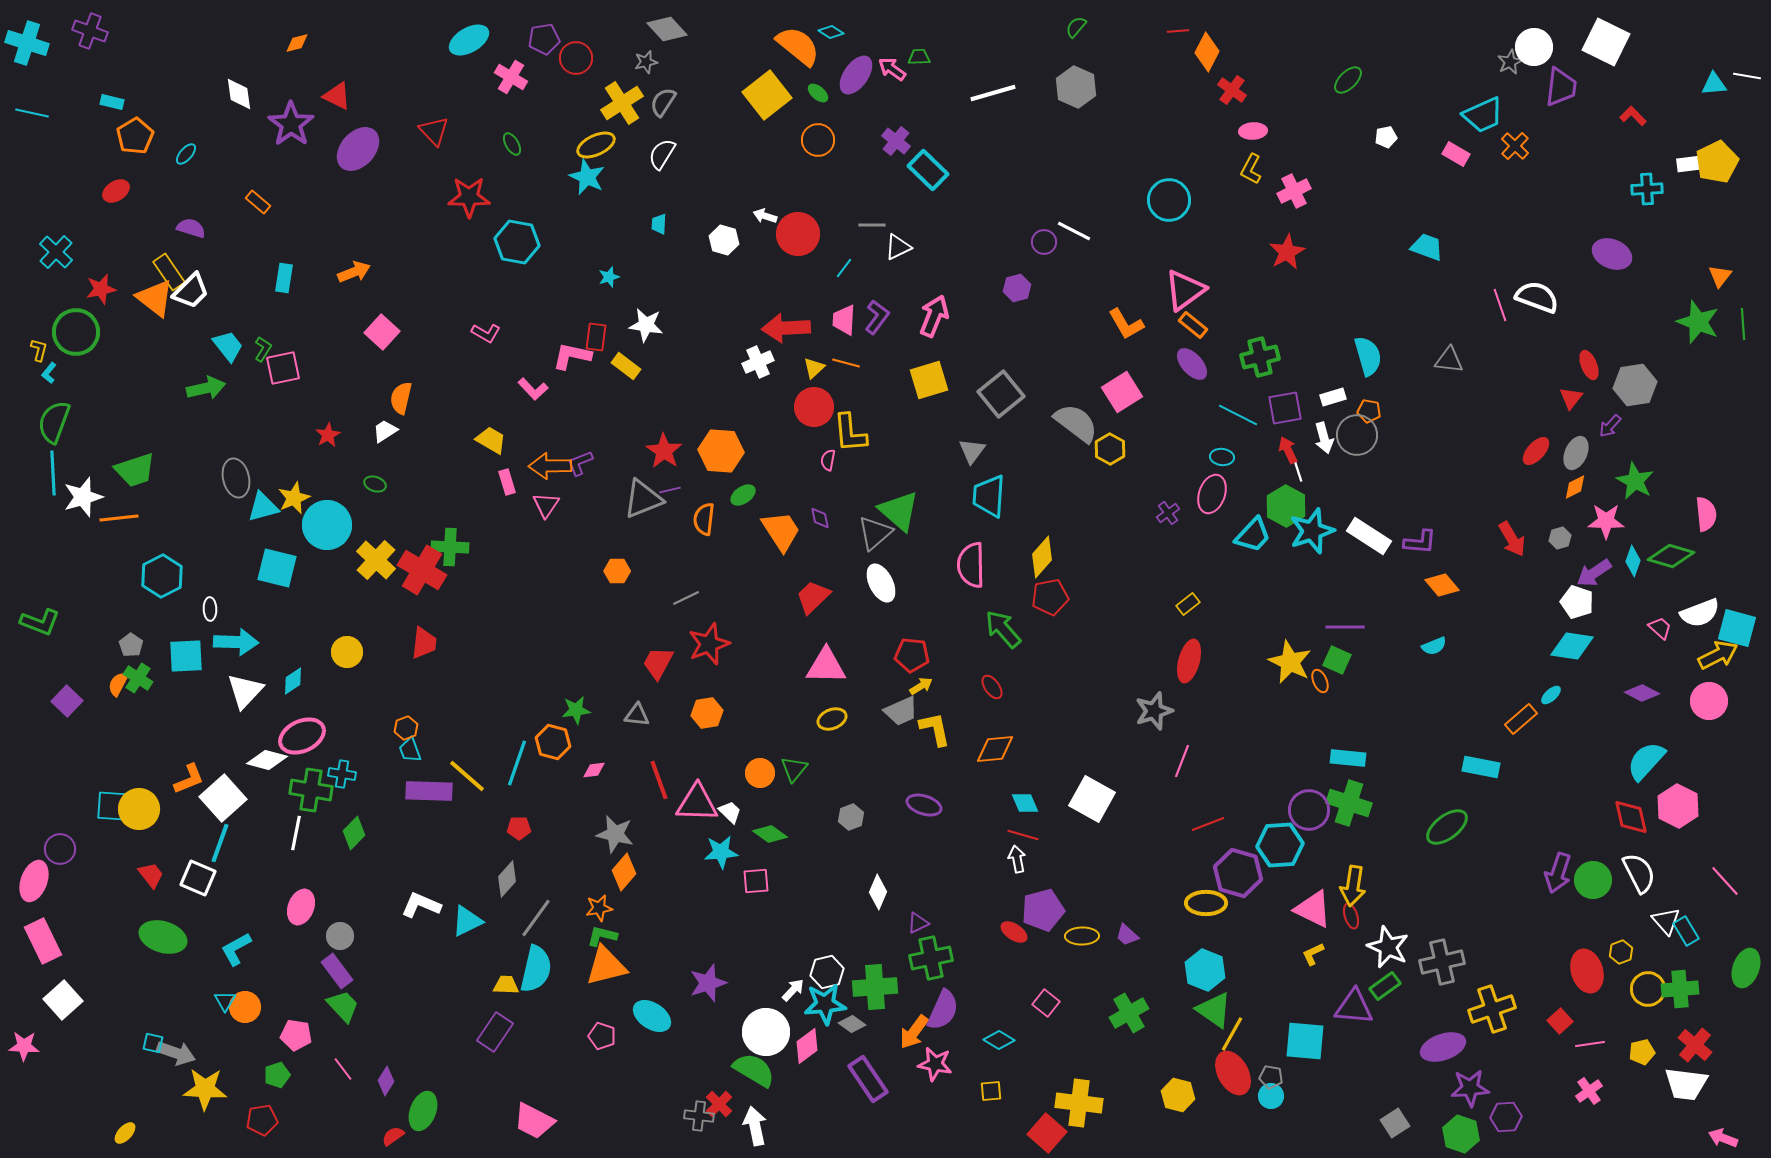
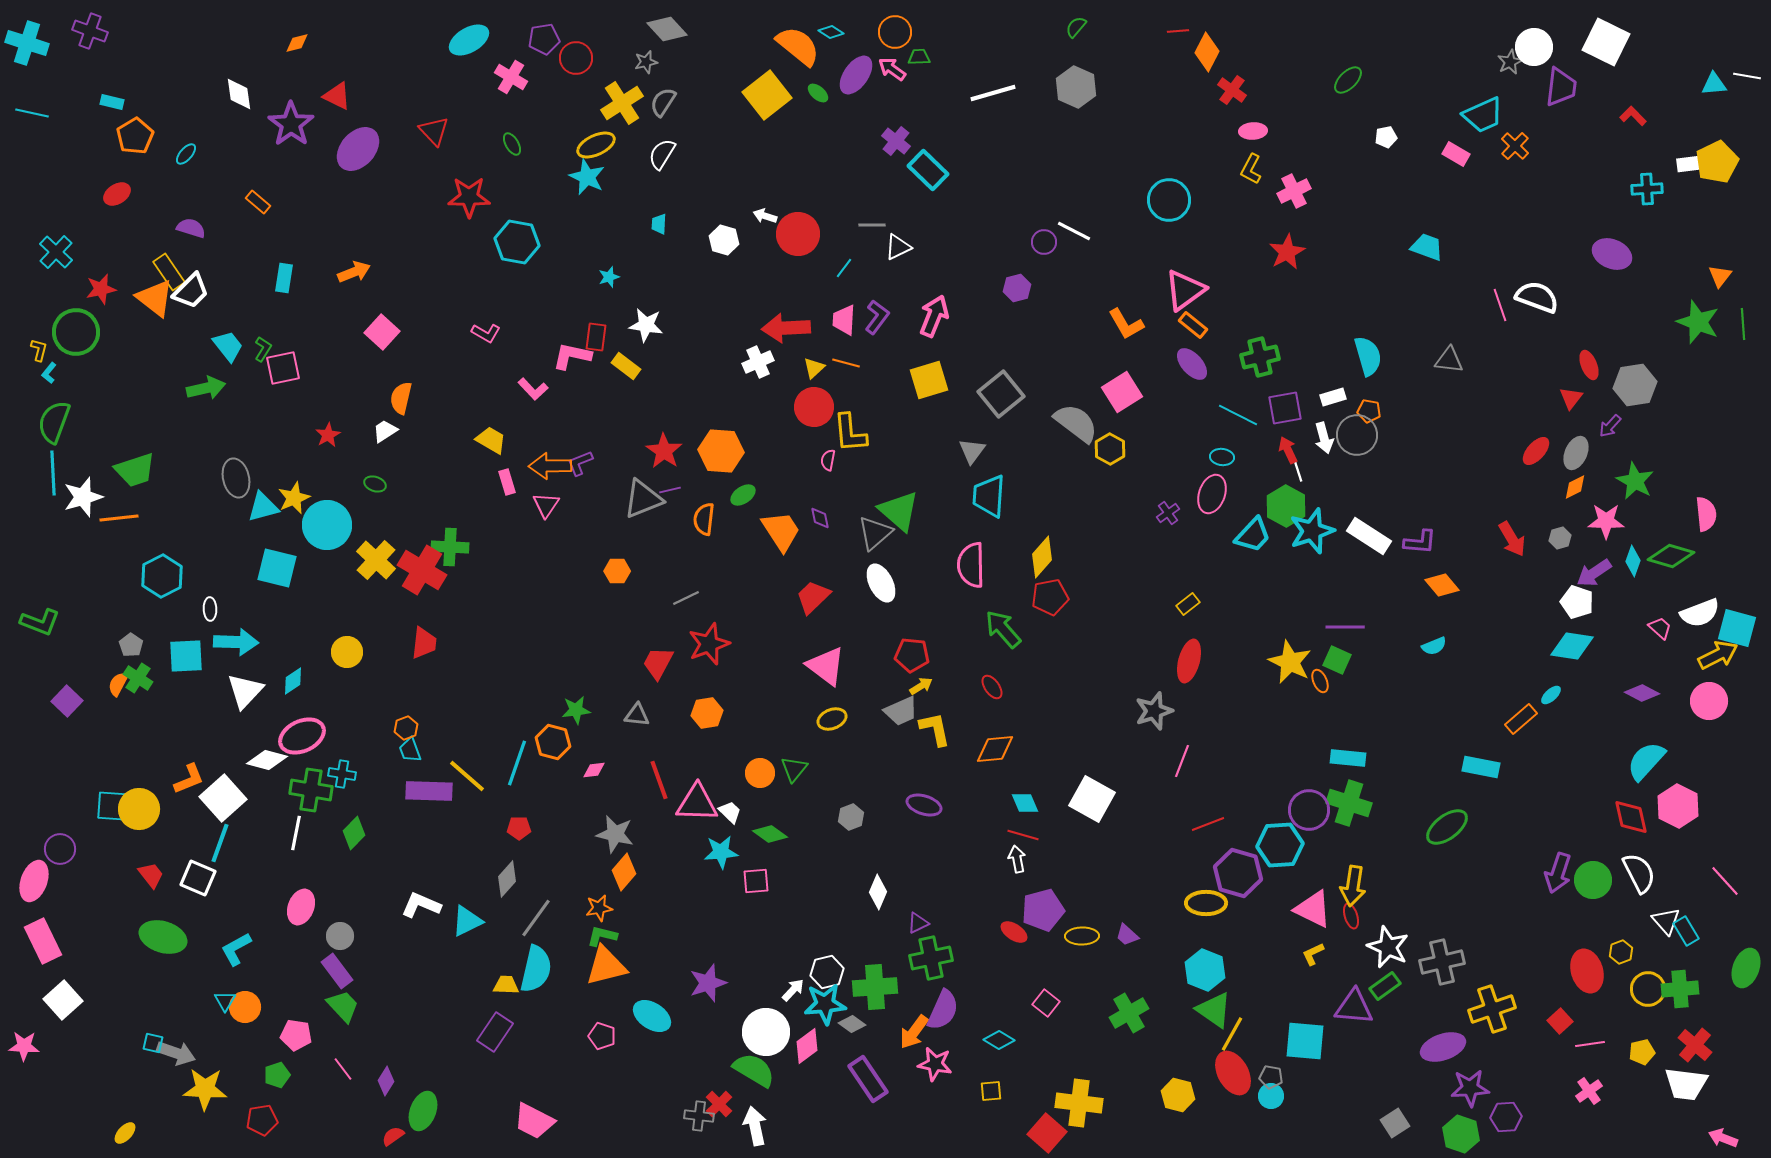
orange circle at (818, 140): moved 77 px right, 108 px up
red ellipse at (116, 191): moved 1 px right, 3 px down
pink triangle at (826, 666): rotated 36 degrees clockwise
